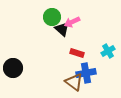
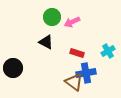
black triangle: moved 16 px left, 13 px down; rotated 14 degrees counterclockwise
